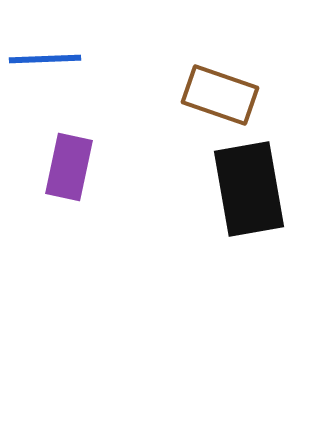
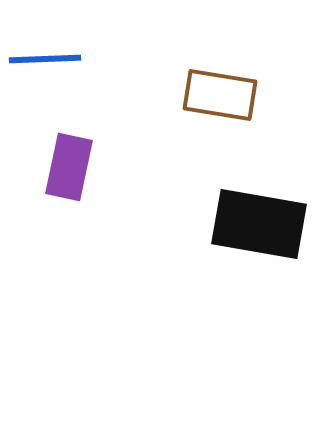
brown rectangle: rotated 10 degrees counterclockwise
black rectangle: moved 10 px right, 35 px down; rotated 70 degrees counterclockwise
